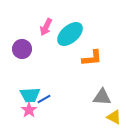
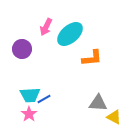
gray triangle: moved 4 px left, 6 px down
pink star: moved 4 px down
